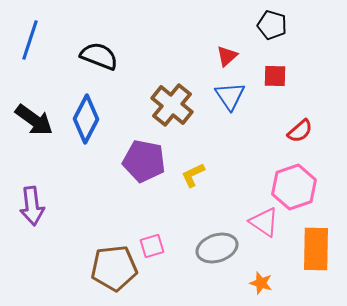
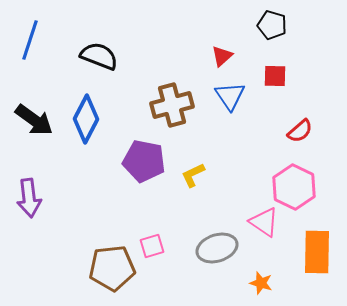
red triangle: moved 5 px left
brown cross: rotated 36 degrees clockwise
pink hexagon: rotated 15 degrees counterclockwise
purple arrow: moved 3 px left, 8 px up
orange rectangle: moved 1 px right, 3 px down
brown pentagon: moved 2 px left
